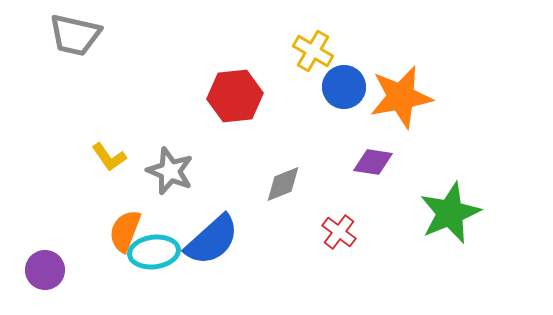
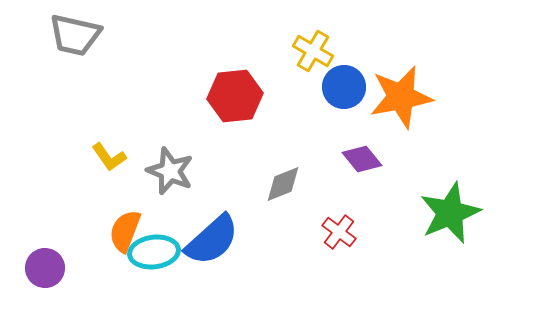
purple diamond: moved 11 px left, 3 px up; rotated 42 degrees clockwise
purple circle: moved 2 px up
